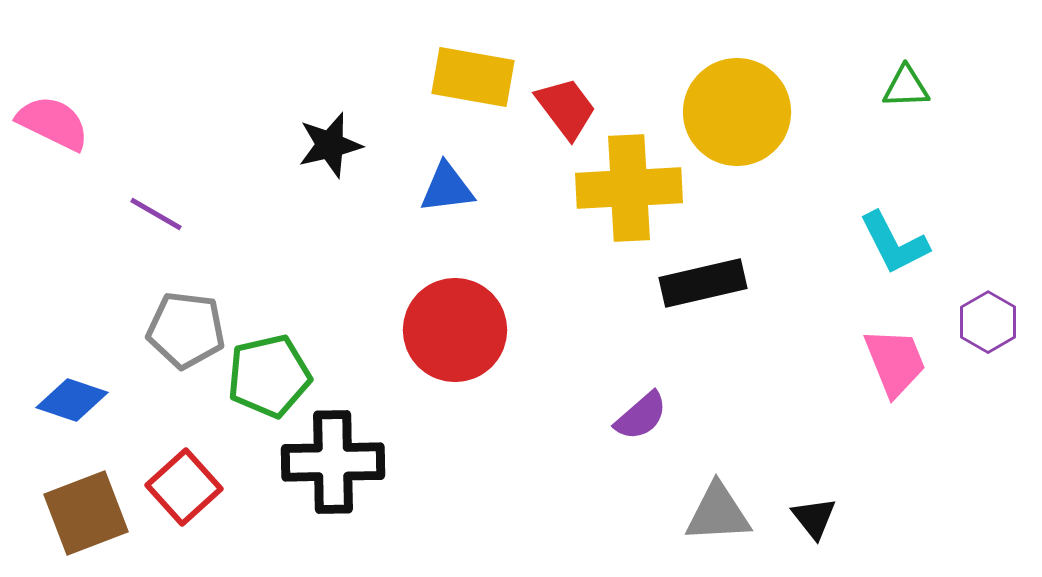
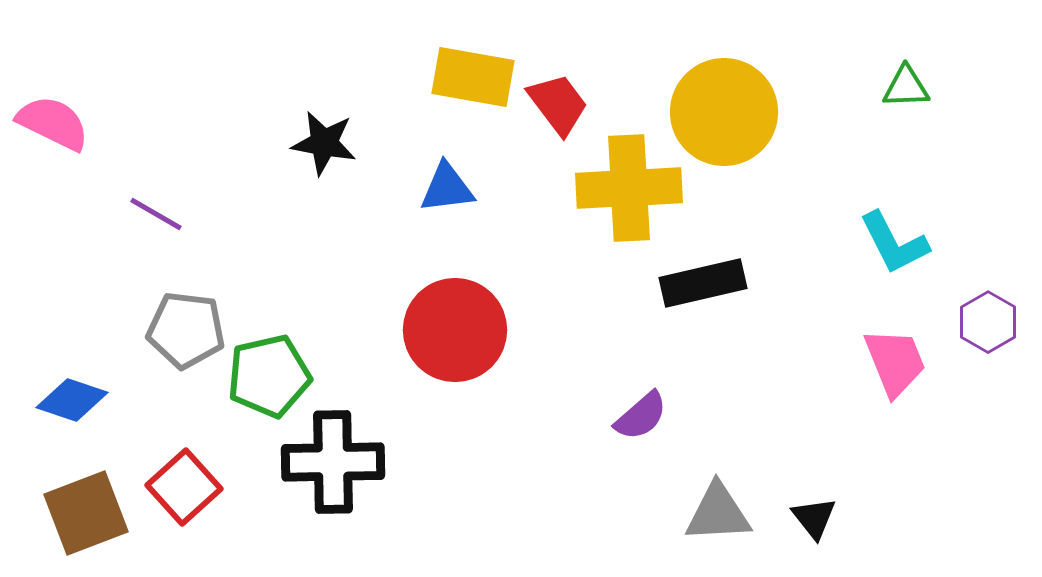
red trapezoid: moved 8 px left, 4 px up
yellow circle: moved 13 px left
black star: moved 6 px left, 2 px up; rotated 24 degrees clockwise
